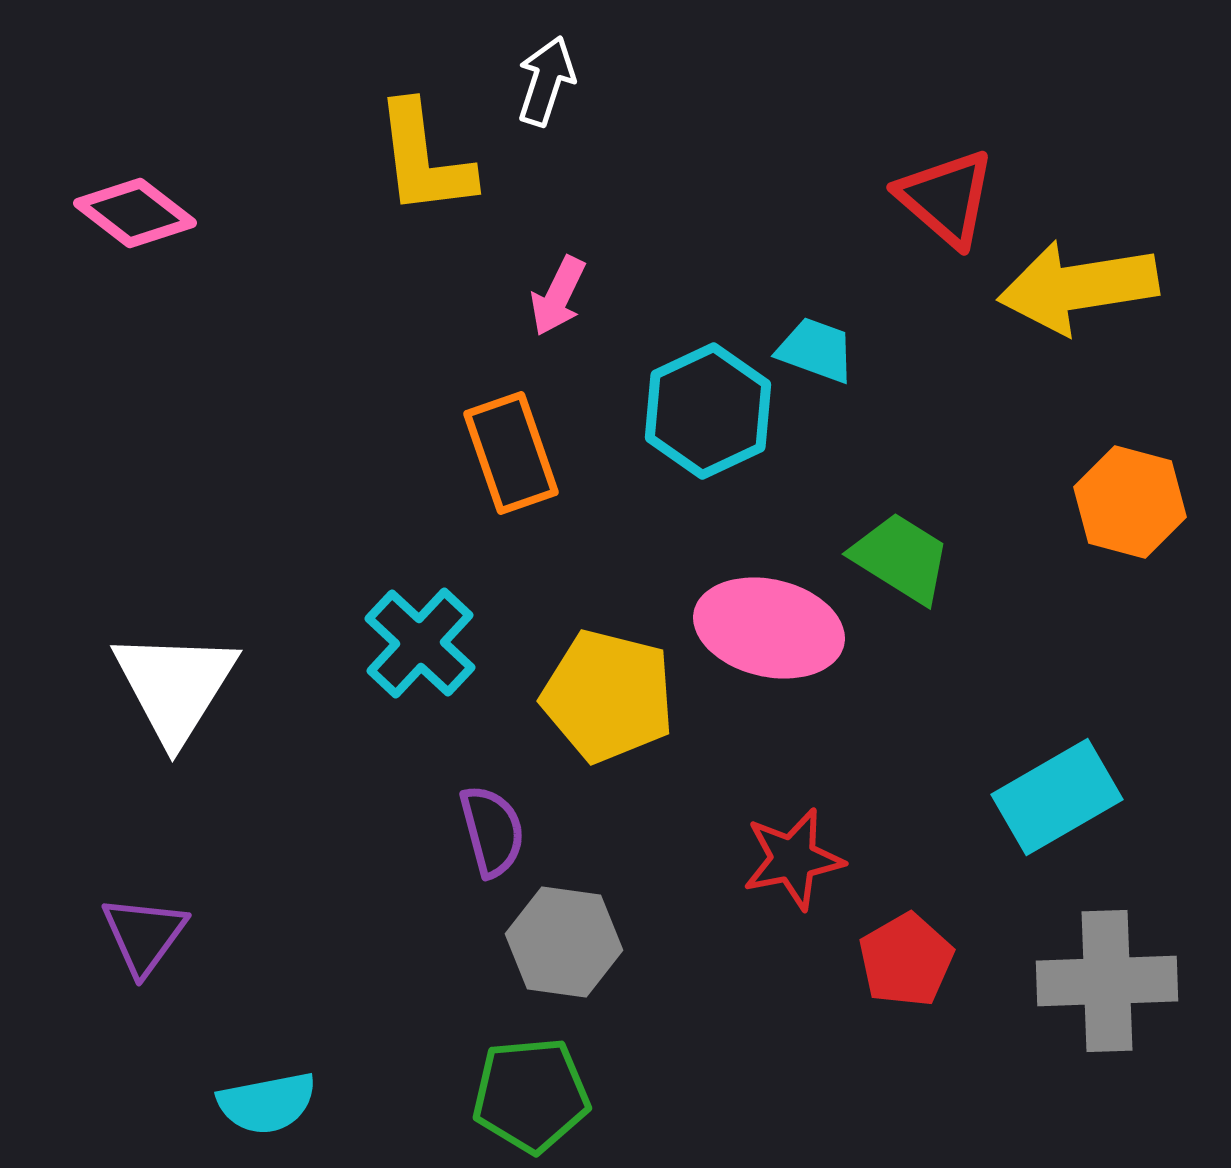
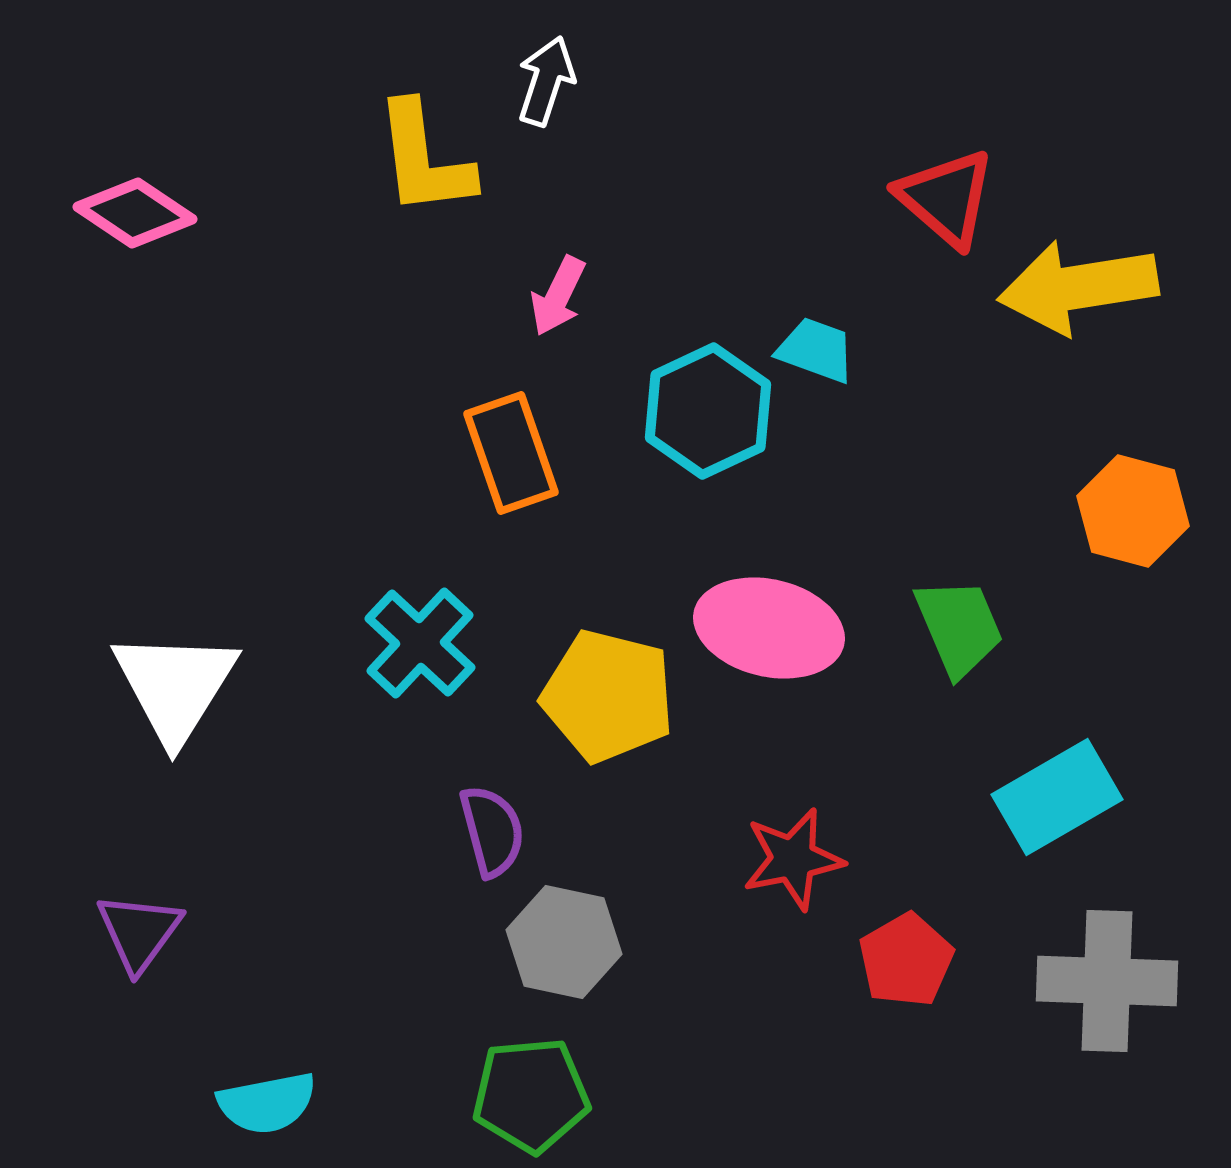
pink diamond: rotated 4 degrees counterclockwise
orange hexagon: moved 3 px right, 9 px down
green trapezoid: moved 58 px right, 69 px down; rotated 35 degrees clockwise
purple triangle: moved 5 px left, 3 px up
gray hexagon: rotated 4 degrees clockwise
gray cross: rotated 4 degrees clockwise
